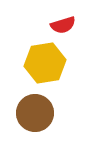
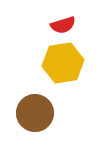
yellow hexagon: moved 18 px right
